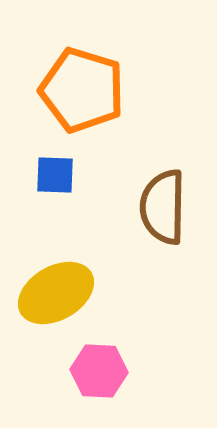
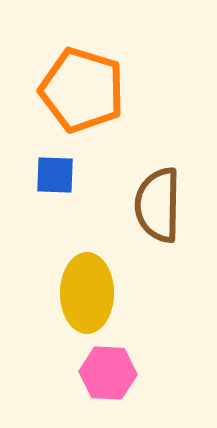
brown semicircle: moved 5 px left, 2 px up
yellow ellipse: moved 31 px right; rotated 60 degrees counterclockwise
pink hexagon: moved 9 px right, 2 px down
